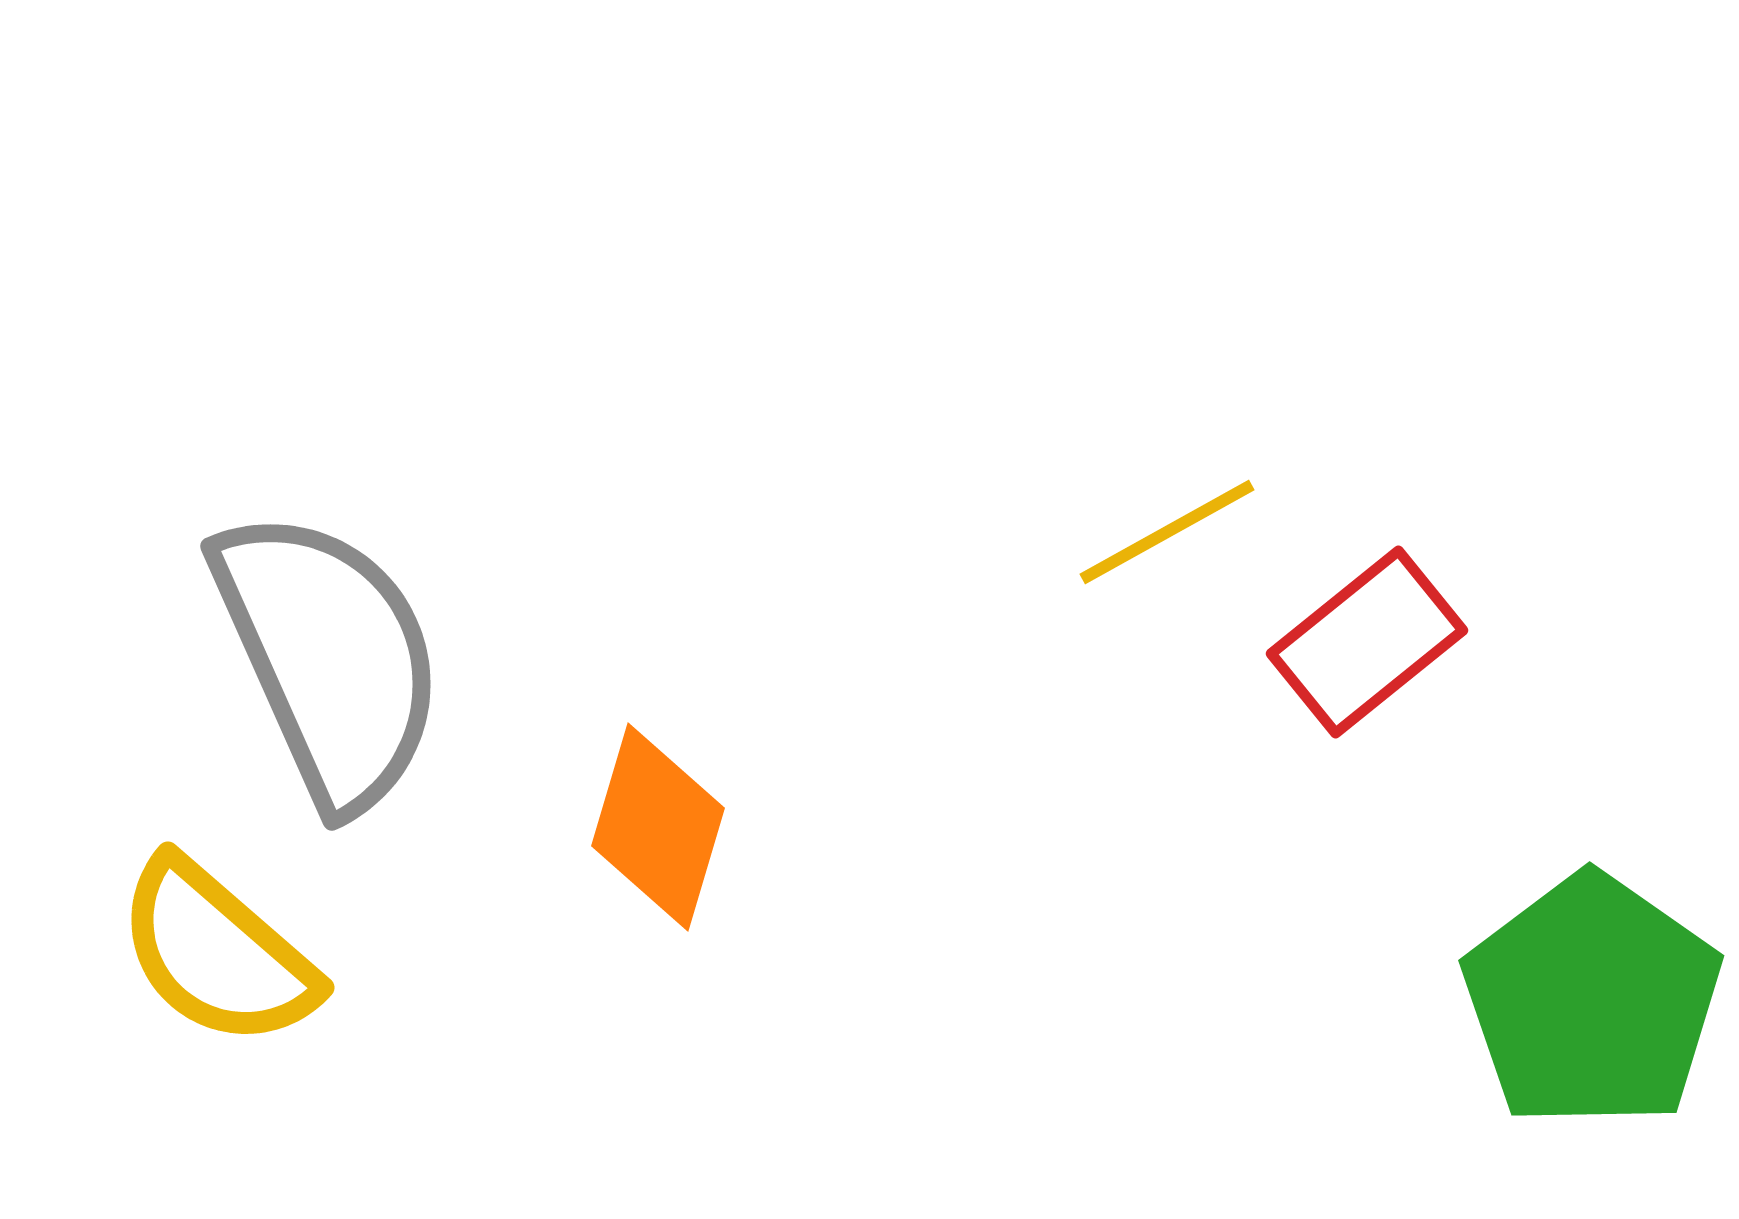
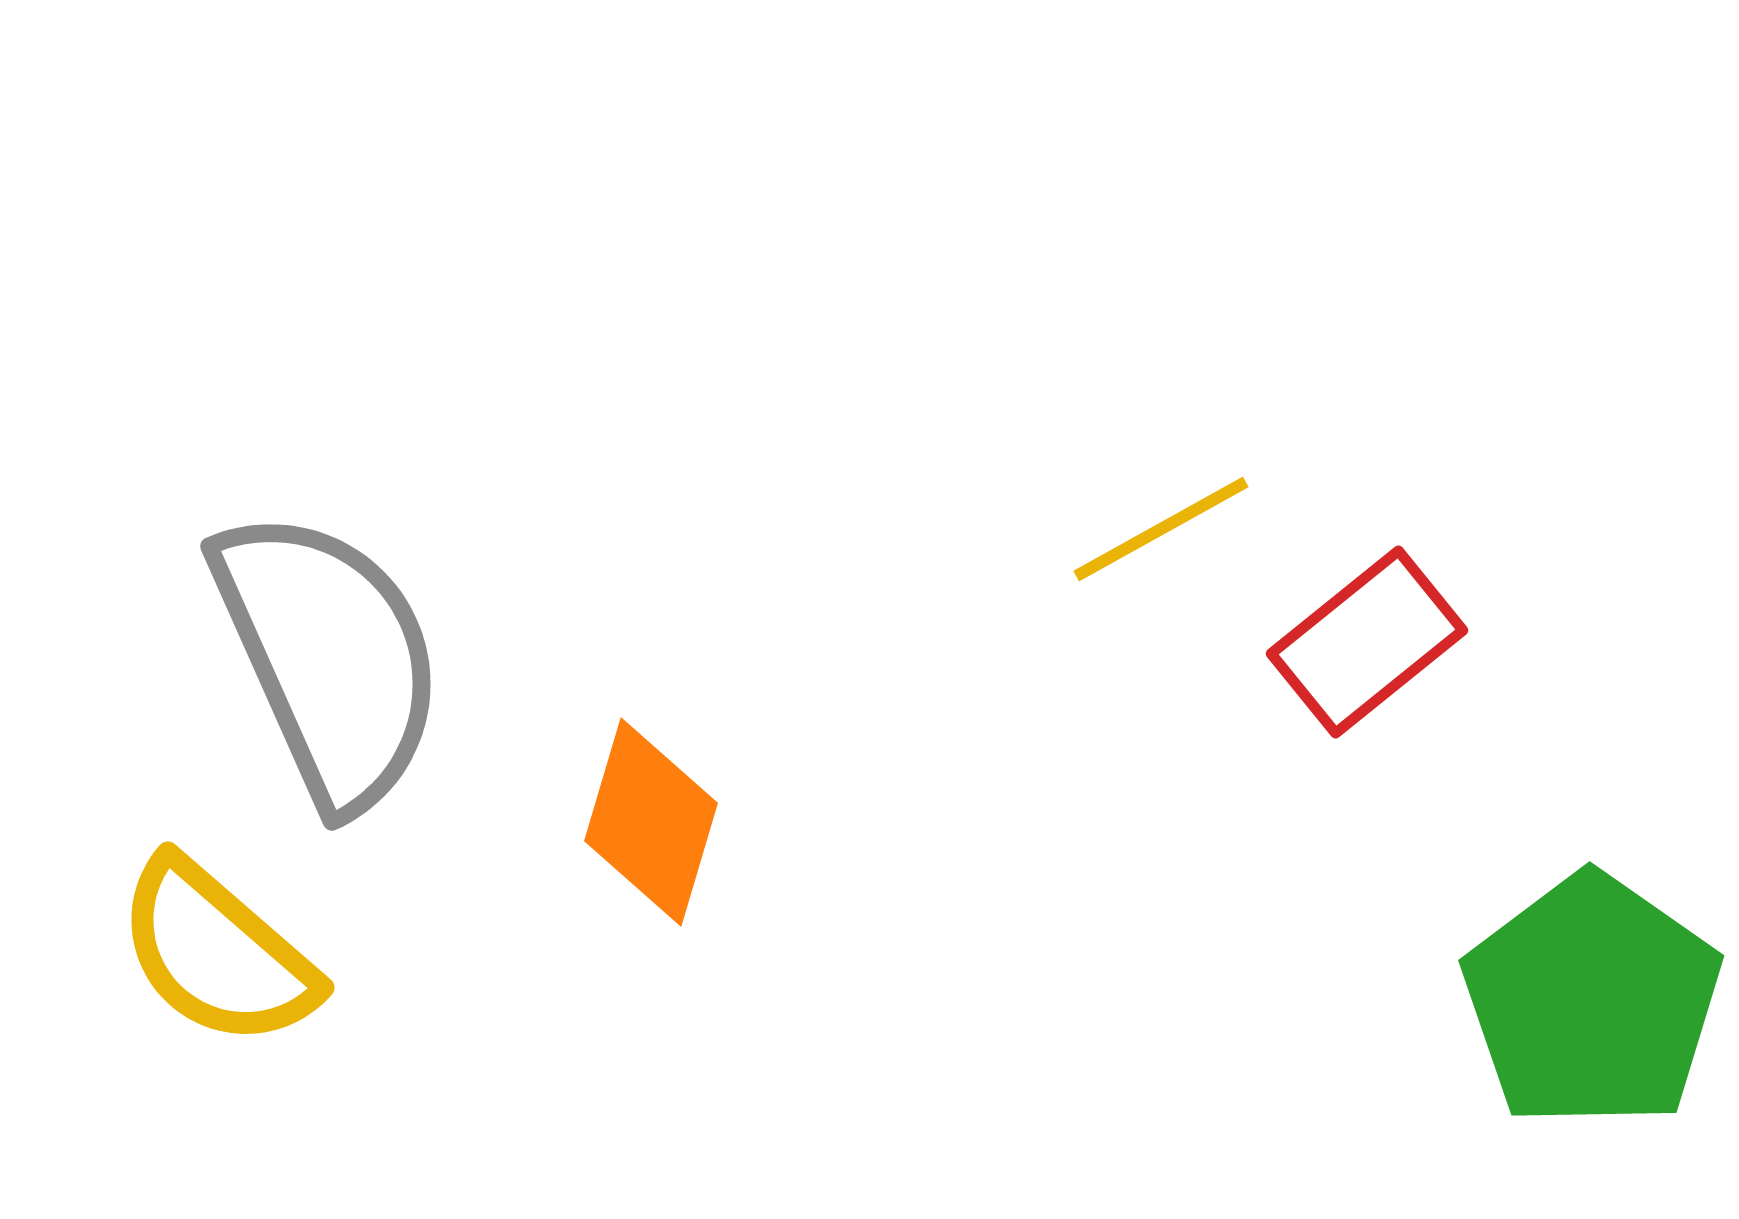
yellow line: moved 6 px left, 3 px up
orange diamond: moved 7 px left, 5 px up
